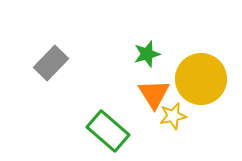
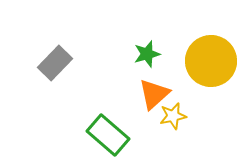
gray rectangle: moved 4 px right
yellow circle: moved 10 px right, 18 px up
orange triangle: rotated 20 degrees clockwise
green rectangle: moved 4 px down
